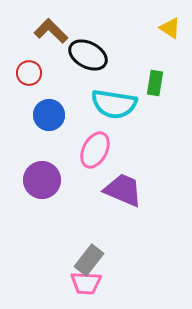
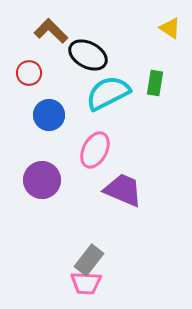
cyan semicircle: moved 6 px left, 11 px up; rotated 144 degrees clockwise
